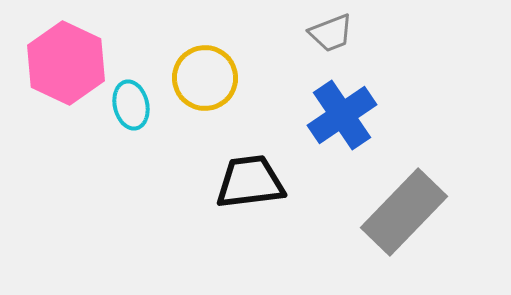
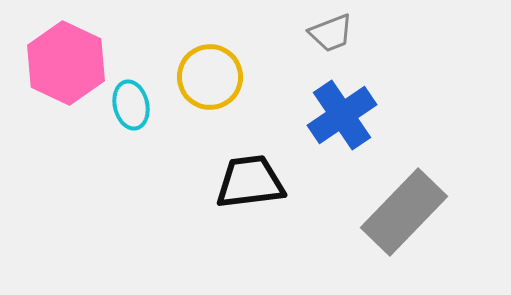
yellow circle: moved 5 px right, 1 px up
